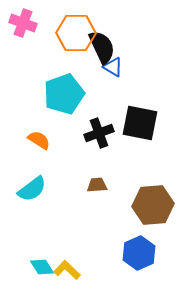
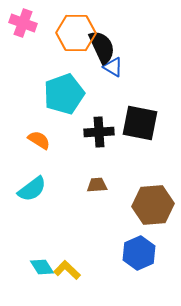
black cross: moved 1 px up; rotated 16 degrees clockwise
